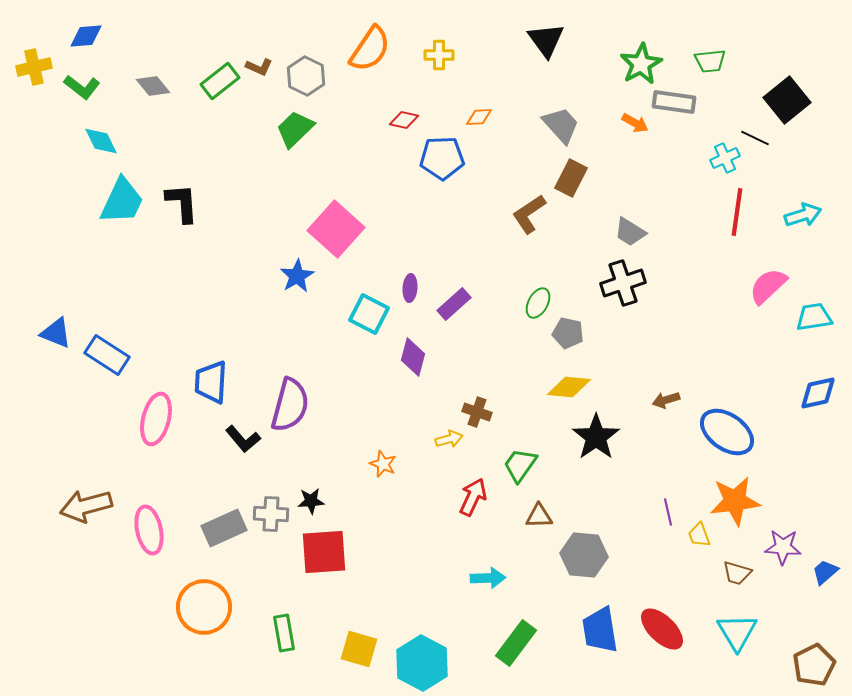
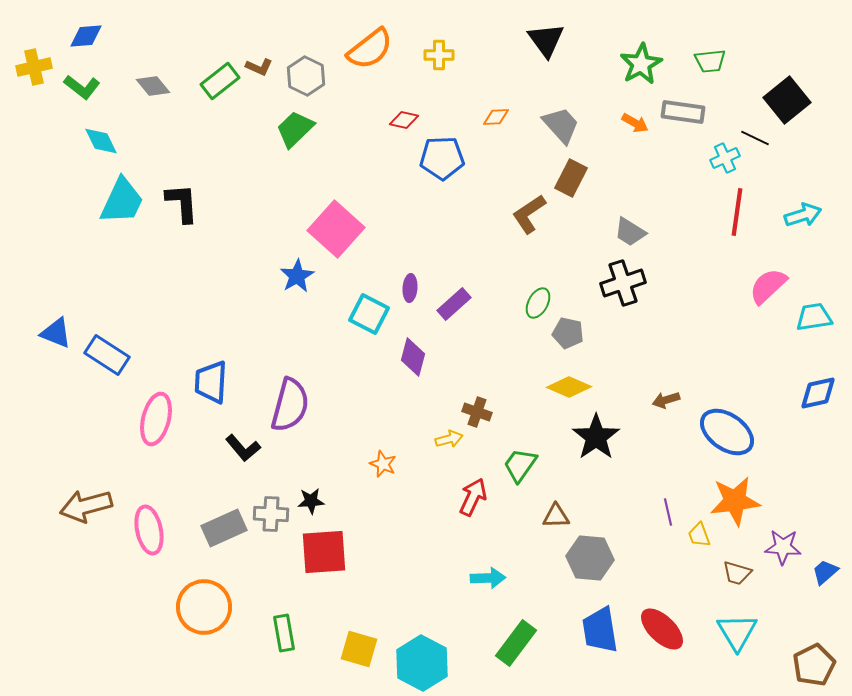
orange semicircle at (370, 49): rotated 18 degrees clockwise
gray rectangle at (674, 102): moved 9 px right, 10 px down
orange diamond at (479, 117): moved 17 px right
yellow diamond at (569, 387): rotated 18 degrees clockwise
black L-shape at (243, 439): moved 9 px down
brown triangle at (539, 516): moved 17 px right
gray hexagon at (584, 555): moved 6 px right, 3 px down
